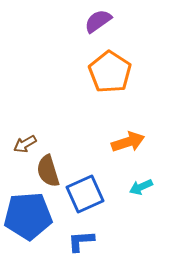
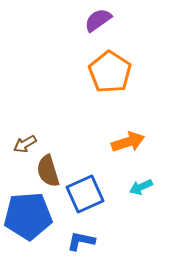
purple semicircle: moved 1 px up
blue L-shape: rotated 16 degrees clockwise
